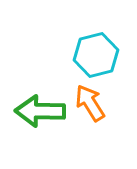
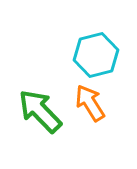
green arrow: rotated 45 degrees clockwise
